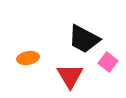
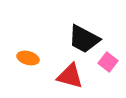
orange ellipse: rotated 25 degrees clockwise
red triangle: rotated 44 degrees counterclockwise
